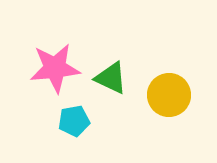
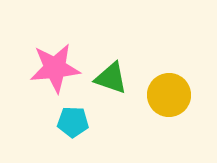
green triangle: rotated 6 degrees counterclockwise
cyan pentagon: moved 1 px left, 1 px down; rotated 12 degrees clockwise
